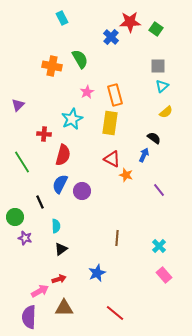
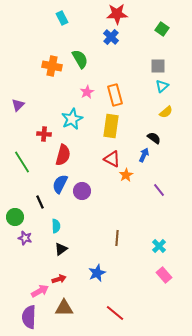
red star: moved 13 px left, 8 px up
green square: moved 6 px right
yellow rectangle: moved 1 px right, 3 px down
orange star: rotated 24 degrees clockwise
